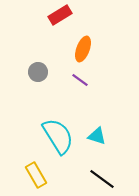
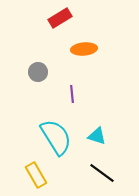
red rectangle: moved 3 px down
orange ellipse: moved 1 px right; rotated 65 degrees clockwise
purple line: moved 8 px left, 14 px down; rotated 48 degrees clockwise
cyan semicircle: moved 2 px left, 1 px down
black line: moved 6 px up
